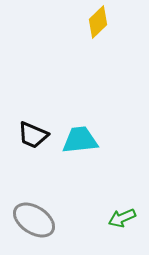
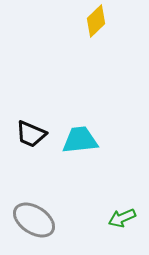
yellow diamond: moved 2 px left, 1 px up
black trapezoid: moved 2 px left, 1 px up
